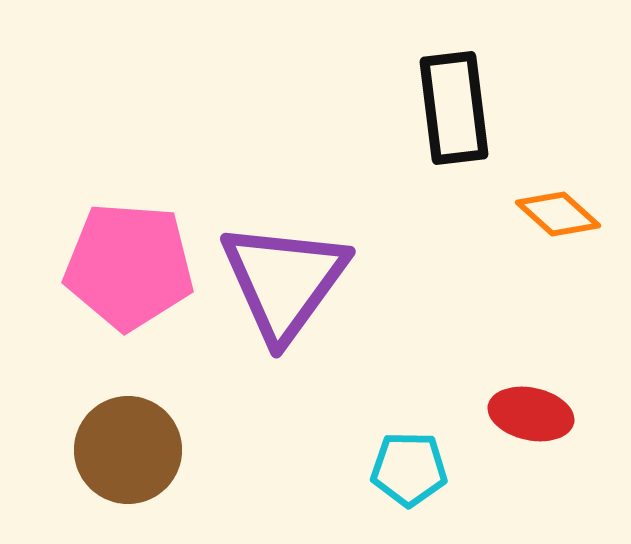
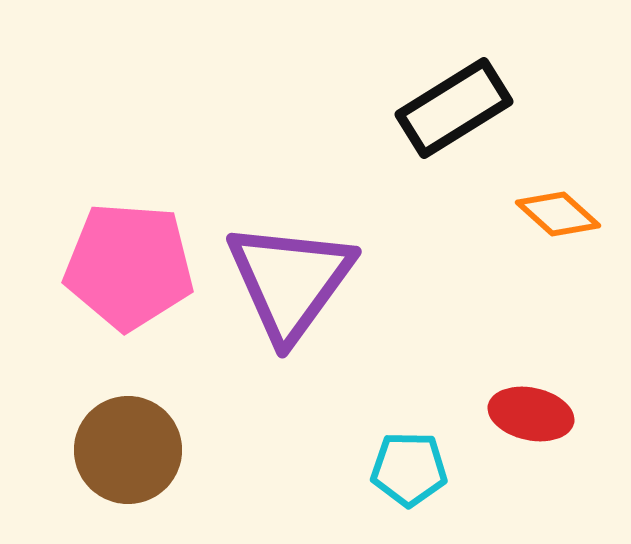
black rectangle: rotated 65 degrees clockwise
purple triangle: moved 6 px right
